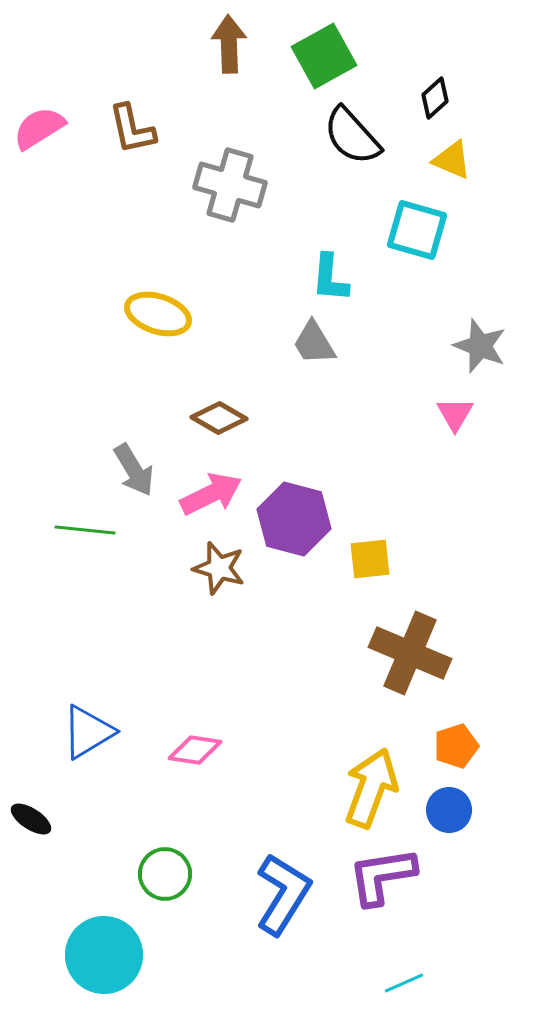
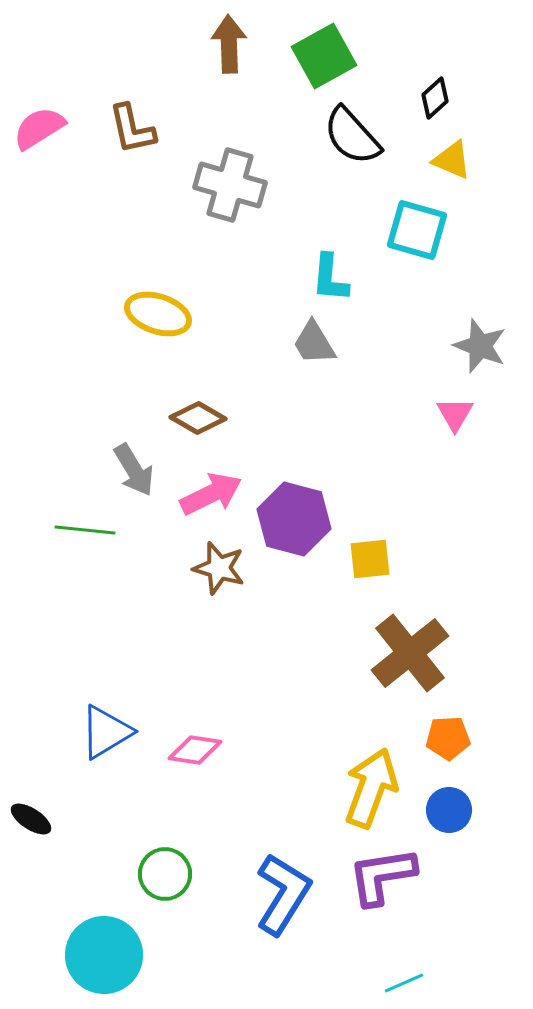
brown diamond: moved 21 px left
brown cross: rotated 28 degrees clockwise
blue triangle: moved 18 px right
orange pentagon: moved 8 px left, 8 px up; rotated 15 degrees clockwise
